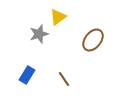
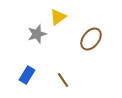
gray star: moved 2 px left
brown ellipse: moved 2 px left, 1 px up
brown line: moved 1 px left, 1 px down
